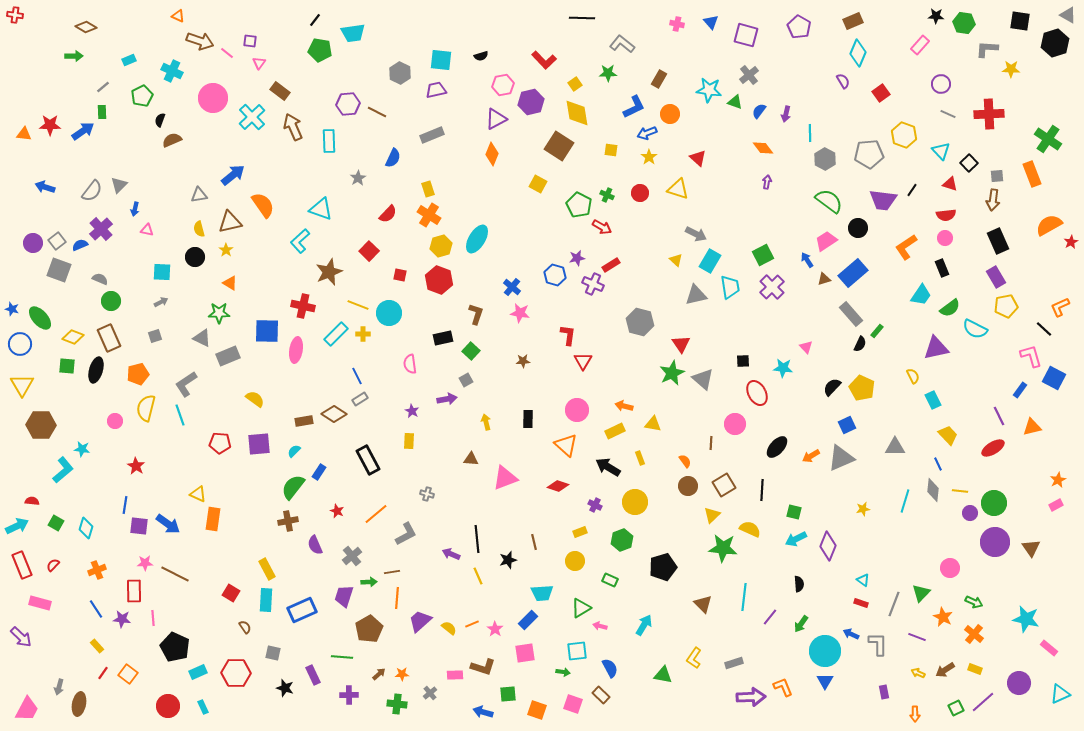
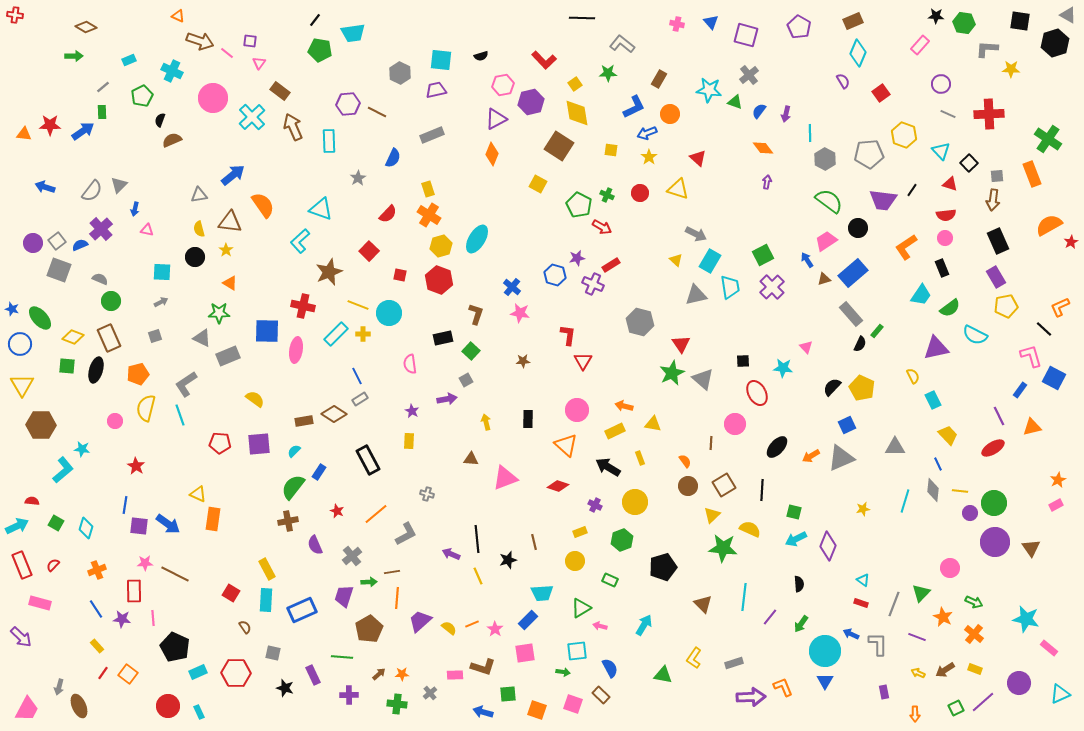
brown triangle at (230, 222): rotated 20 degrees clockwise
cyan semicircle at (975, 329): moved 6 px down
brown ellipse at (79, 704): moved 2 px down; rotated 35 degrees counterclockwise
cyan rectangle at (203, 707): moved 4 px left, 5 px down
